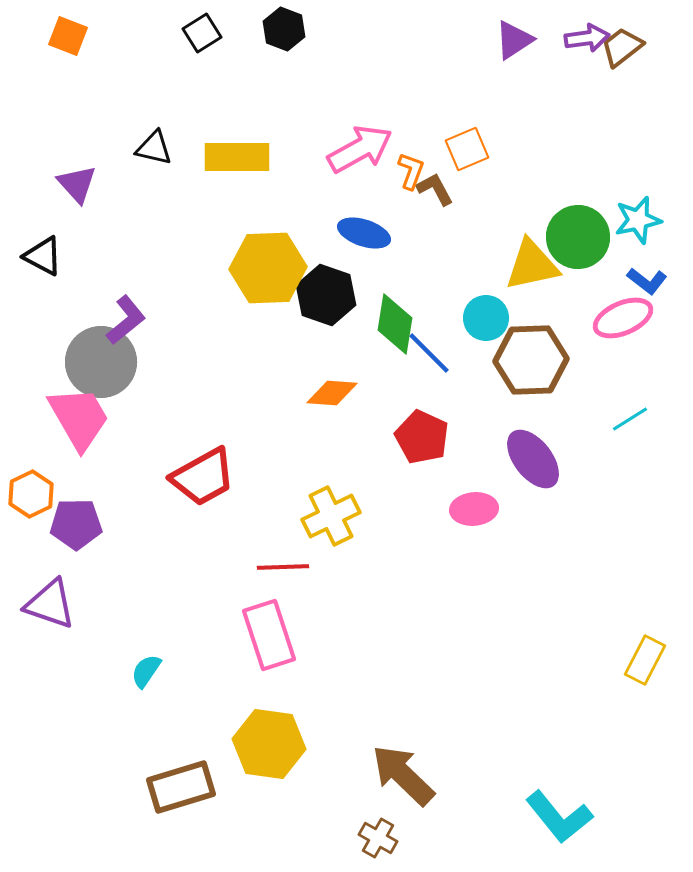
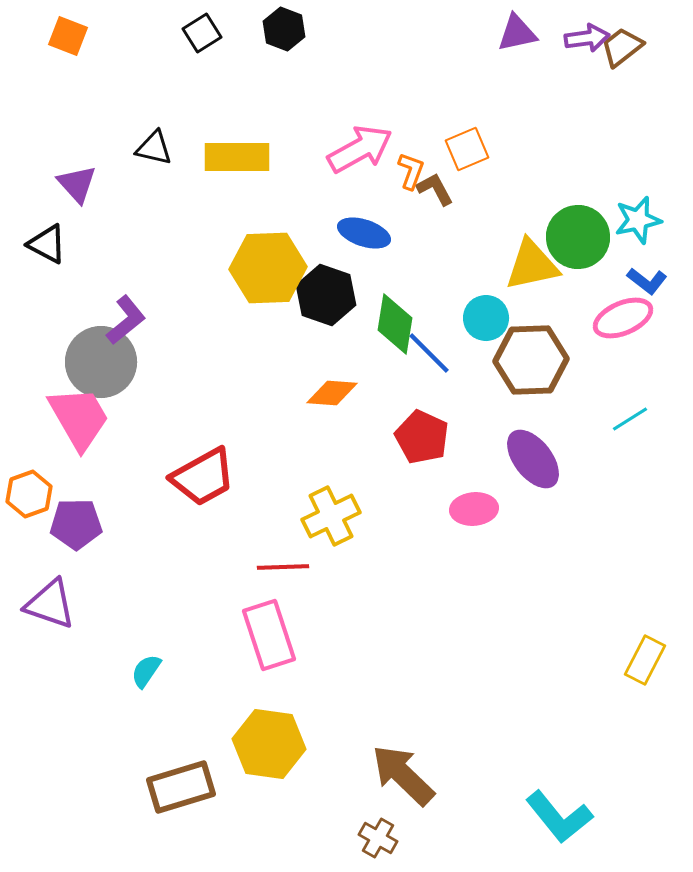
purple triangle at (514, 40): moved 3 px right, 7 px up; rotated 21 degrees clockwise
black triangle at (43, 256): moved 4 px right, 12 px up
orange hexagon at (31, 494): moved 2 px left; rotated 6 degrees clockwise
